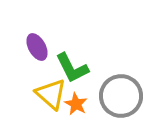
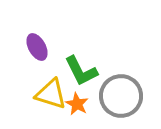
green L-shape: moved 9 px right, 3 px down
yellow triangle: rotated 24 degrees counterclockwise
orange star: moved 1 px right
